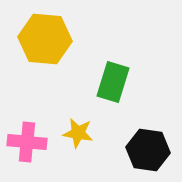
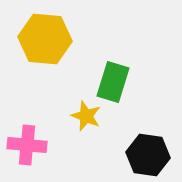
yellow star: moved 8 px right, 17 px up; rotated 12 degrees clockwise
pink cross: moved 3 px down
black hexagon: moved 5 px down
